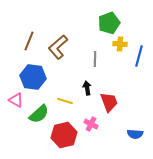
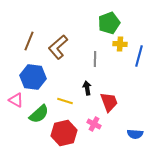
pink cross: moved 3 px right
red hexagon: moved 2 px up
